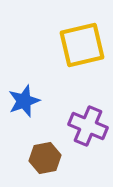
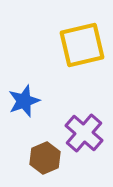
purple cross: moved 4 px left, 7 px down; rotated 18 degrees clockwise
brown hexagon: rotated 12 degrees counterclockwise
